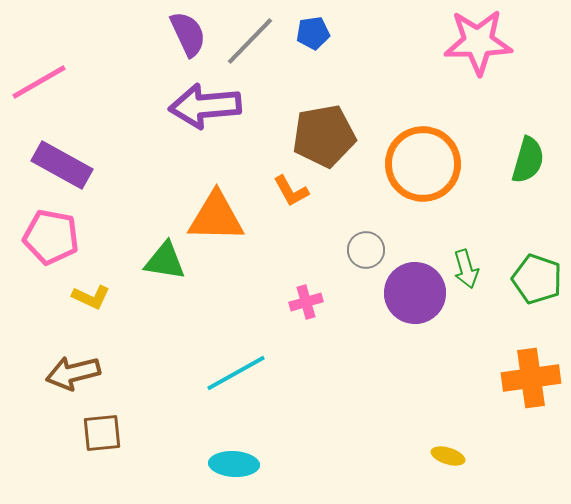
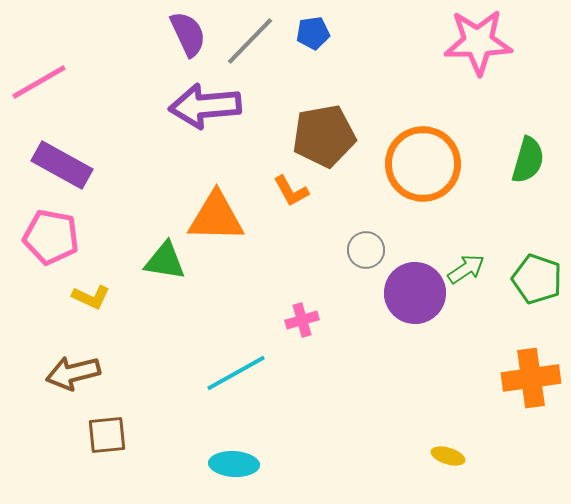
green arrow: rotated 108 degrees counterclockwise
pink cross: moved 4 px left, 18 px down
brown square: moved 5 px right, 2 px down
